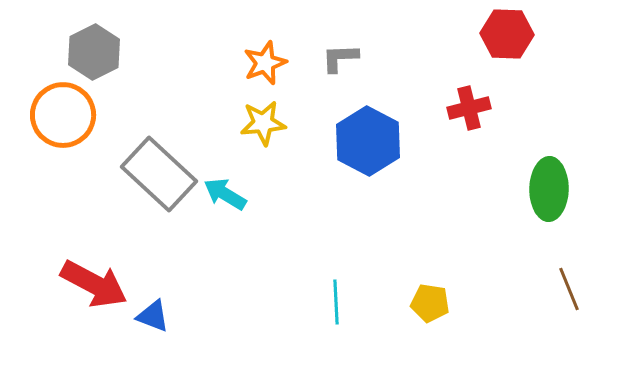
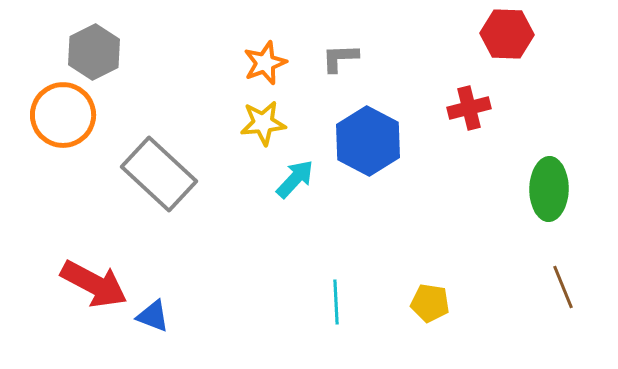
cyan arrow: moved 70 px right, 15 px up; rotated 102 degrees clockwise
brown line: moved 6 px left, 2 px up
